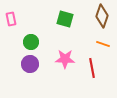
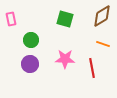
brown diamond: rotated 40 degrees clockwise
green circle: moved 2 px up
